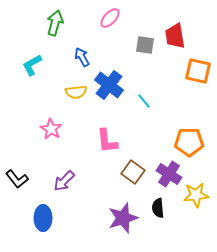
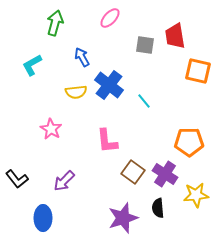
purple cross: moved 4 px left
